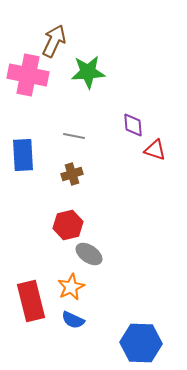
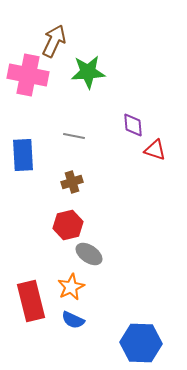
brown cross: moved 8 px down
